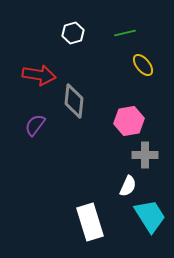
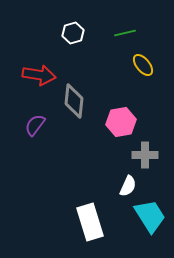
pink hexagon: moved 8 px left, 1 px down
